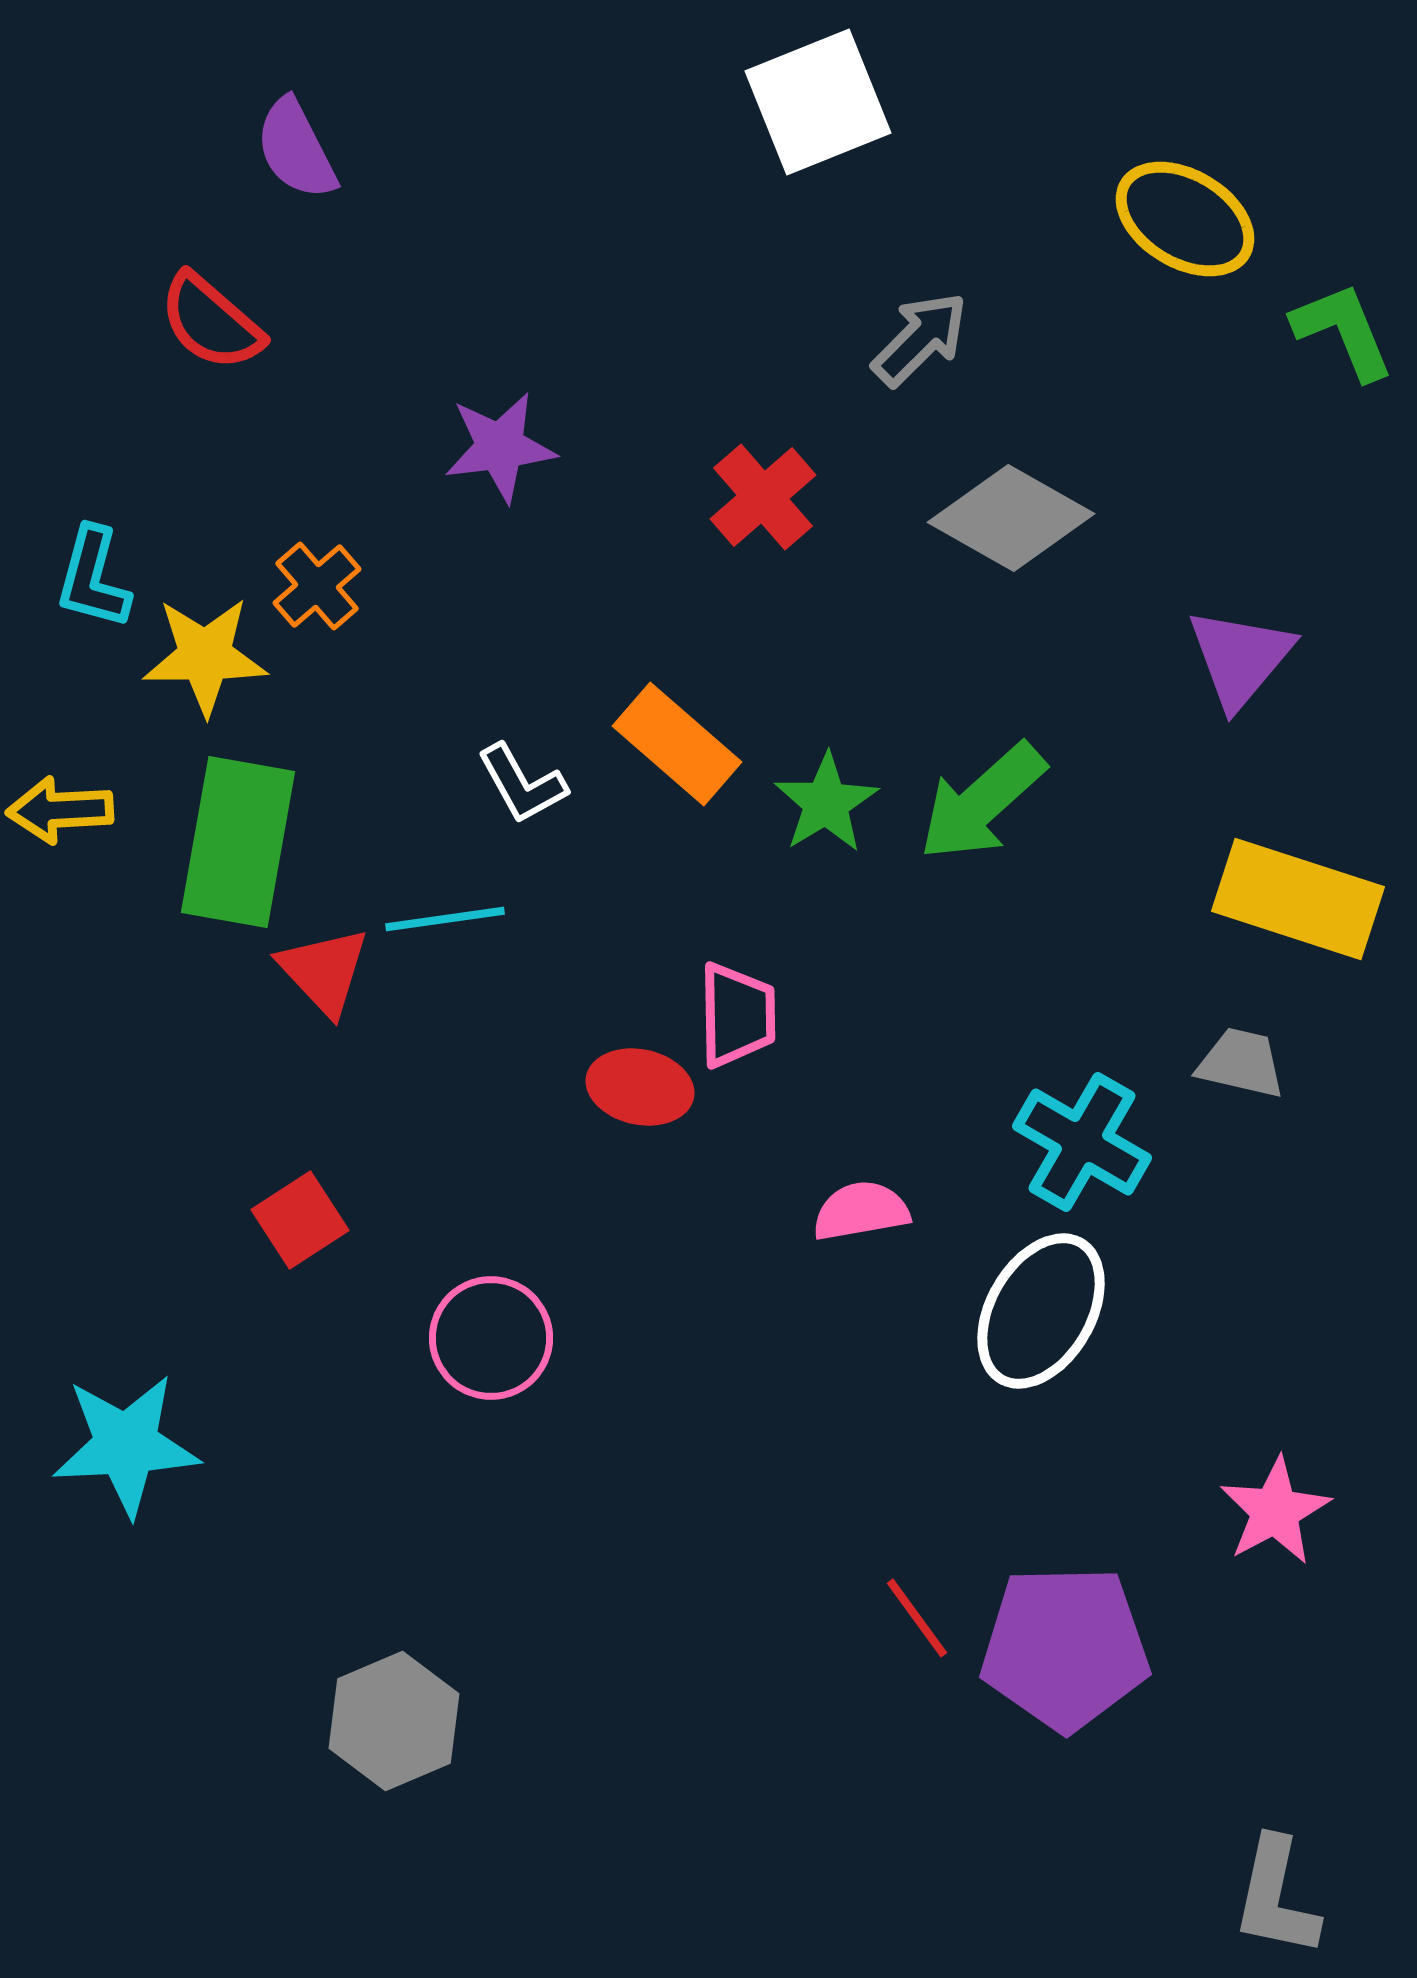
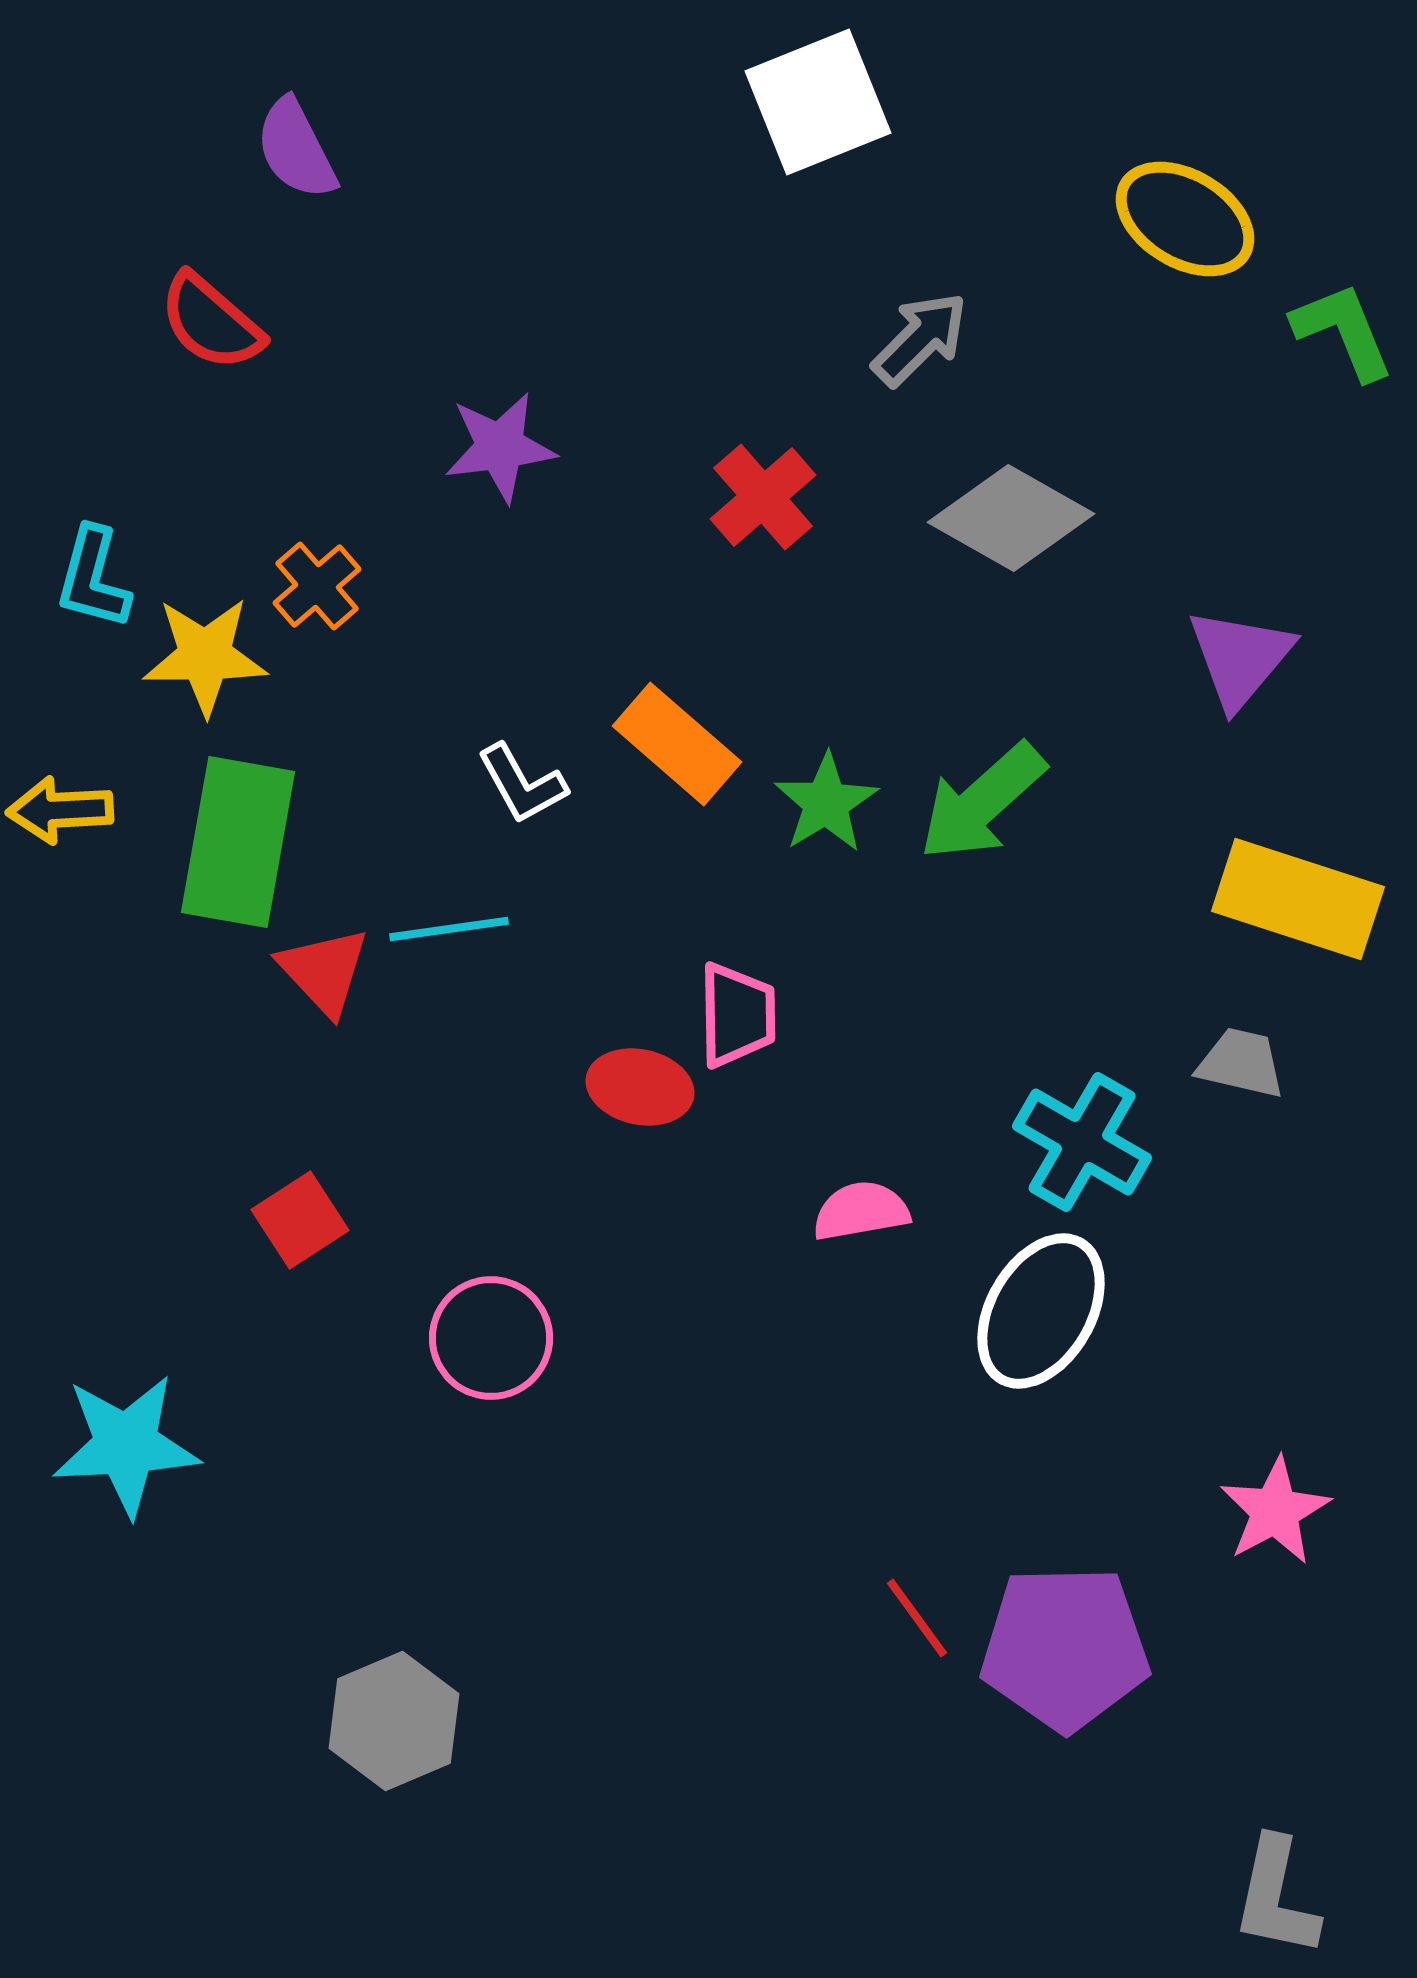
cyan line: moved 4 px right, 10 px down
